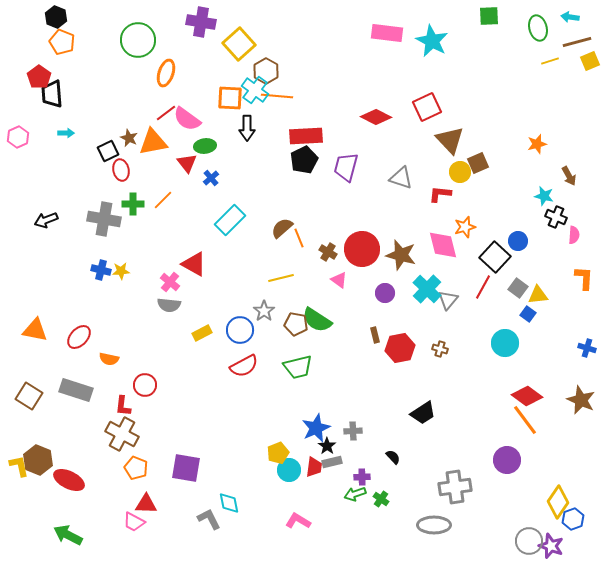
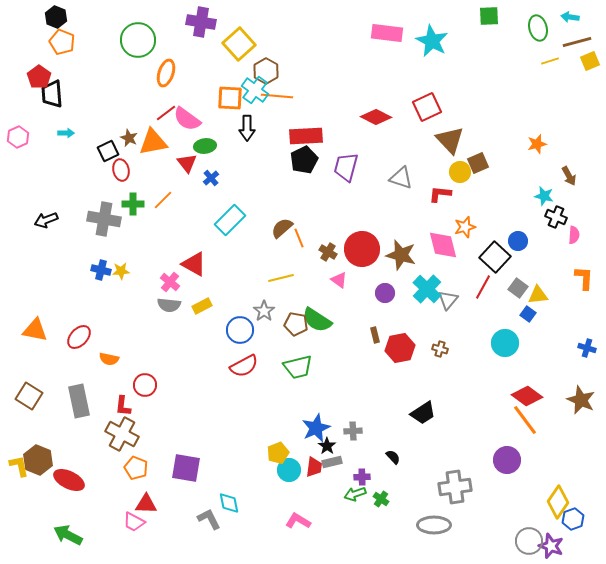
yellow rectangle at (202, 333): moved 27 px up
gray rectangle at (76, 390): moved 3 px right, 11 px down; rotated 60 degrees clockwise
